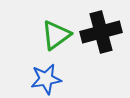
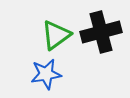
blue star: moved 5 px up
